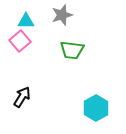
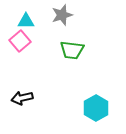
black arrow: moved 1 px down; rotated 135 degrees counterclockwise
